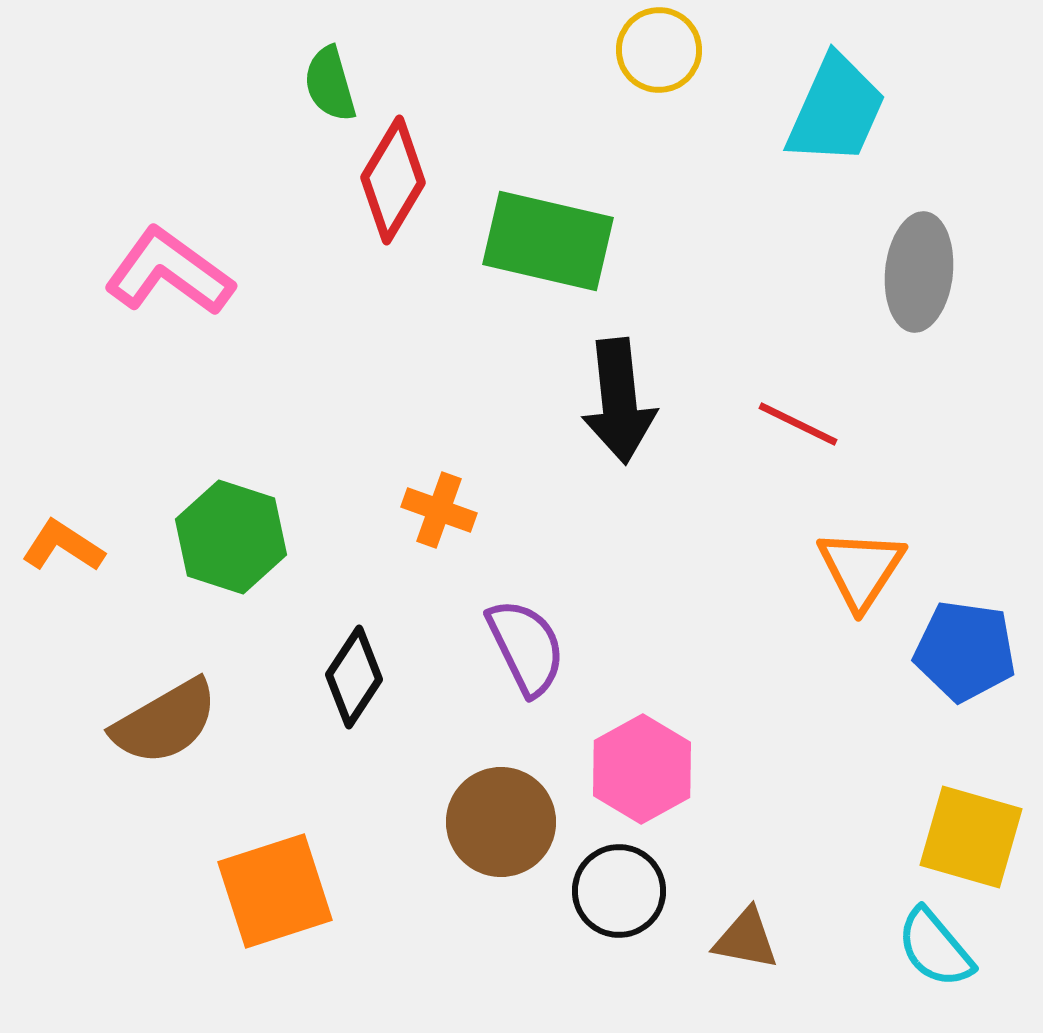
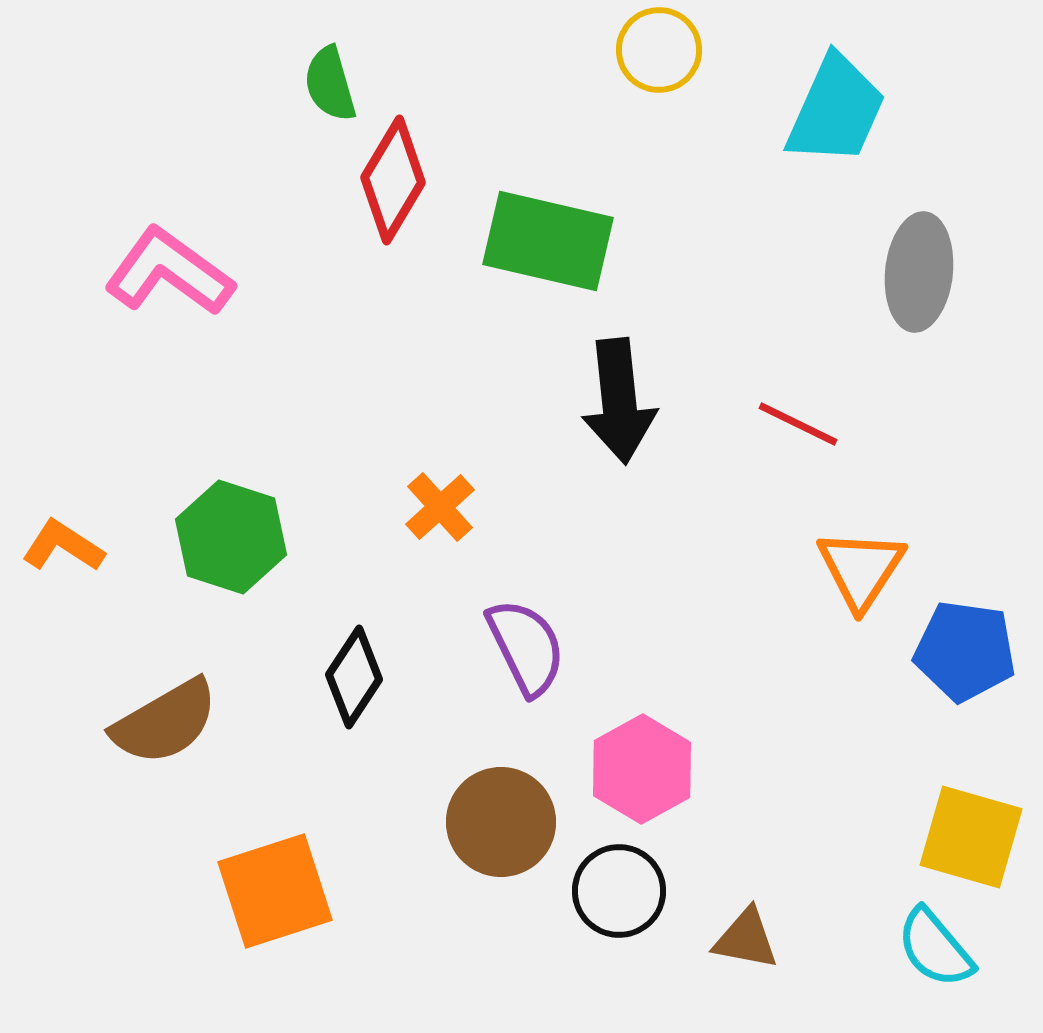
orange cross: moved 1 px right, 3 px up; rotated 28 degrees clockwise
